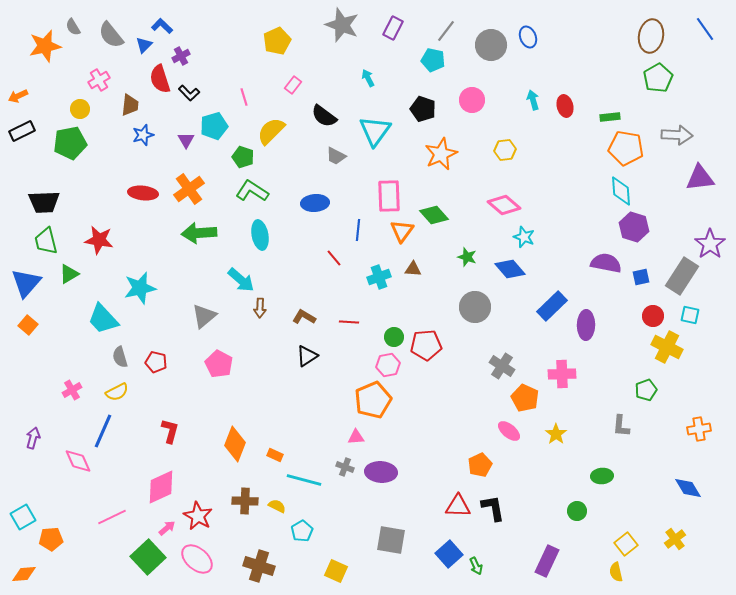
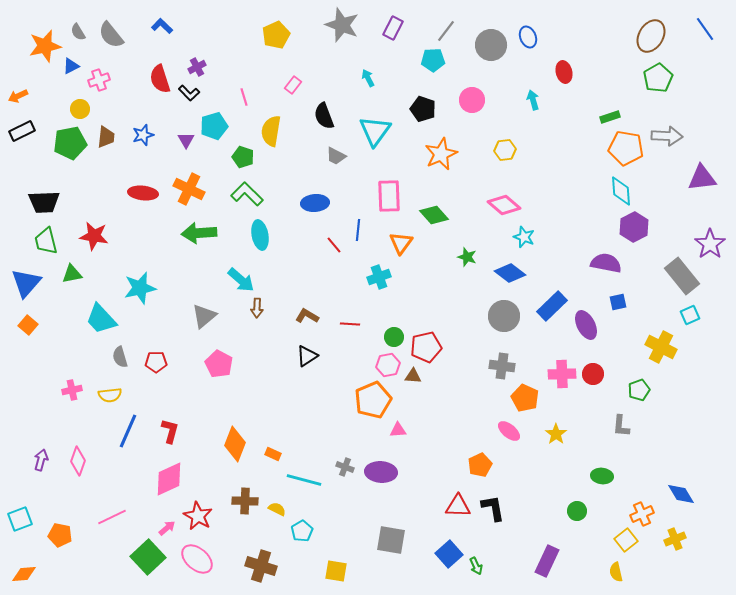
gray semicircle at (73, 27): moved 5 px right, 5 px down
brown ellipse at (651, 36): rotated 20 degrees clockwise
yellow pentagon at (277, 41): moved 1 px left, 6 px up
blue triangle at (144, 45): moved 73 px left, 21 px down; rotated 18 degrees clockwise
purple cross at (181, 56): moved 16 px right, 11 px down
cyan pentagon at (433, 60): rotated 15 degrees counterclockwise
pink cross at (99, 80): rotated 10 degrees clockwise
brown trapezoid at (130, 105): moved 24 px left, 32 px down
red ellipse at (565, 106): moved 1 px left, 34 px up
black semicircle at (324, 116): rotated 32 degrees clockwise
green rectangle at (610, 117): rotated 12 degrees counterclockwise
yellow semicircle at (271, 131): rotated 36 degrees counterclockwise
gray arrow at (677, 135): moved 10 px left, 1 px down
purple triangle at (700, 178): moved 2 px right
orange cross at (189, 189): rotated 28 degrees counterclockwise
green L-shape at (252, 191): moved 5 px left, 3 px down; rotated 12 degrees clockwise
purple hexagon at (634, 227): rotated 16 degrees clockwise
orange triangle at (402, 231): moved 1 px left, 12 px down
red star at (99, 240): moved 5 px left, 4 px up
red line at (334, 258): moved 13 px up
brown triangle at (413, 269): moved 107 px down
blue diamond at (510, 269): moved 4 px down; rotated 12 degrees counterclockwise
green triangle at (69, 274): moved 3 px right; rotated 20 degrees clockwise
gray rectangle at (682, 276): rotated 72 degrees counterclockwise
blue square at (641, 277): moved 23 px left, 25 px down
gray circle at (475, 307): moved 29 px right, 9 px down
brown arrow at (260, 308): moved 3 px left
cyan square at (690, 315): rotated 36 degrees counterclockwise
red circle at (653, 316): moved 60 px left, 58 px down
brown L-shape at (304, 317): moved 3 px right, 1 px up
cyan trapezoid at (103, 319): moved 2 px left
red line at (349, 322): moved 1 px right, 2 px down
purple ellipse at (586, 325): rotated 28 degrees counterclockwise
red pentagon at (426, 345): moved 2 px down; rotated 8 degrees counterclockwise
yellow cross at (667, 347): moved 6 px left
red pentagon at (156, 362): rotated 15 degrees counterclockwise
gray cross at (502, 366): rotated 25 degrees counterclockwise
pink cross at (72, 390): rotated 18 degrees clockwise
green pentagon at (646, 390): moved 7 px left
yellow semicircle at (117, 392): moved 7 px left, 3 px down; rotated 20 degrees clockwise
orange cross at (699, 429): moved 57 px left, 85 px down; rotated 15 degrees counterclockwise
blue line at (103, 431): moved 25 px right
pink triangle at (356, 437): moved 42 px right, 7 px up
purple arrow at (33, 438): moved 8 px right, 22 px down
orange rectangle at (275, 455): moved 2 px left, 1 px up
pink diamond at (78, 461): rotated 44 degrees clockwise
green ellipse at (602, 476): rotated 10 degrees clockwise
pink diamond at (161, 487): moved 8 px right, 8 px up
blue diamond at (688, 488): moved 7 px left, 6 px down
yellow semicircle at (277, 506): moved 3 px down
cyan square at (23, 517): moved 3 px left, 2 px down; rotated 10 degrees clockwise
orange pentagon at (51, 539): moved 9 px right, 4 px up; rotated 15 degrees clockwise
yellow cross at (675, 539): rotated 15 degrees clockwise
yellow square at (626, 544): moved 4 px up
brown cross at (259, 566): moved 2 px right
yellow square at (336, 571): rotated 15 degrees counterclockwise
